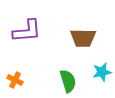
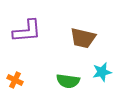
brown trapezoid: rotated 12 degrees clockwise
green semicircle: rotated 115 degrees clockwise
